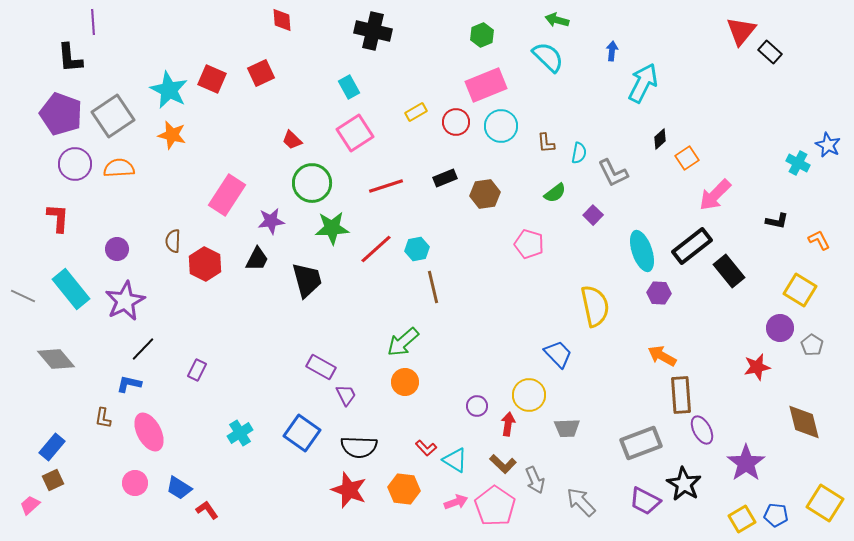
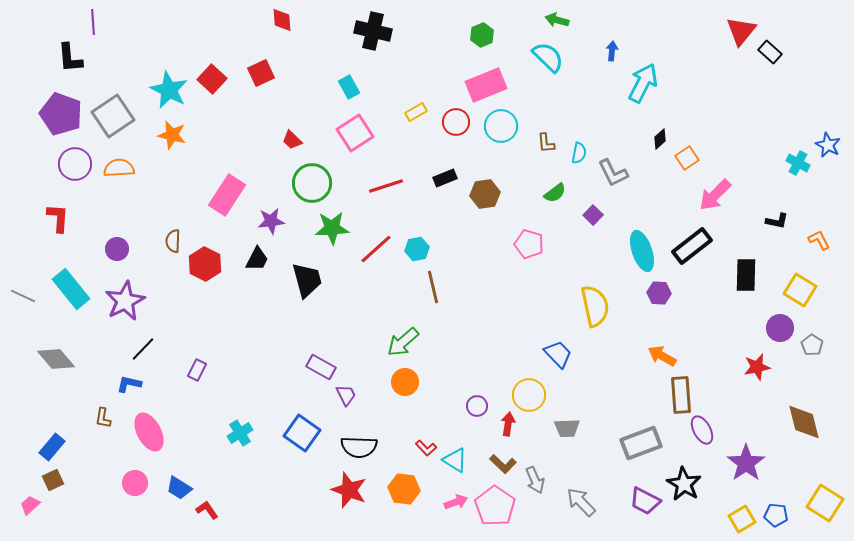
red square at (212, 79): rotated 20 degrees clockwise
black rectangle at (729, 271): moved 17 px right, 4 px down; rotated 40 degrees clockwise
